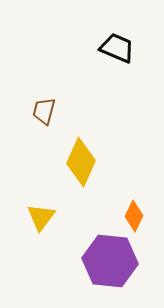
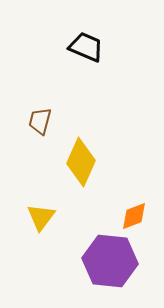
black trapezoid: moved 31 px left, 1 px up
brown trapezoid: moved 4 px left, 10 px down
orange diamond: rotated 44 degrees clockwise
